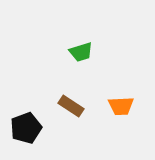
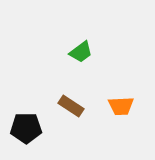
green trapezoid: rotated 20 degrees counterclockwise
black pentagon: rotated 20 degrees clockwise
